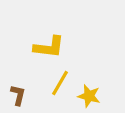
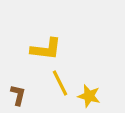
yellow L-shape: moved 3 px left, 2 px down
yellow line: rotated 56 degrees counterclockwise
